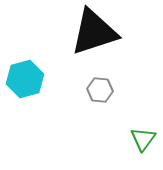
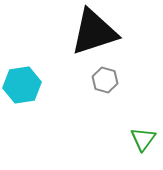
cyan hexagon: moved 3 px left, 6 px down; rotated 6 degrees clockwise
gray hexagon: moved 5 px right, 10 px up; rotated 10 degrees clockwise
